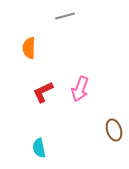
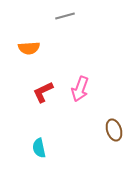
orange semicircle: rotated 95 degrees counterclockwise
